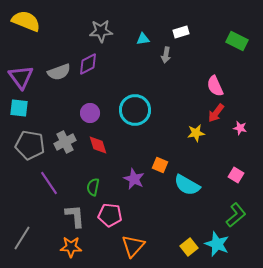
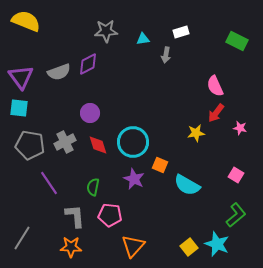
gray star: moved 5 px right
cyan circle: moved 2 px left, 32 px down
